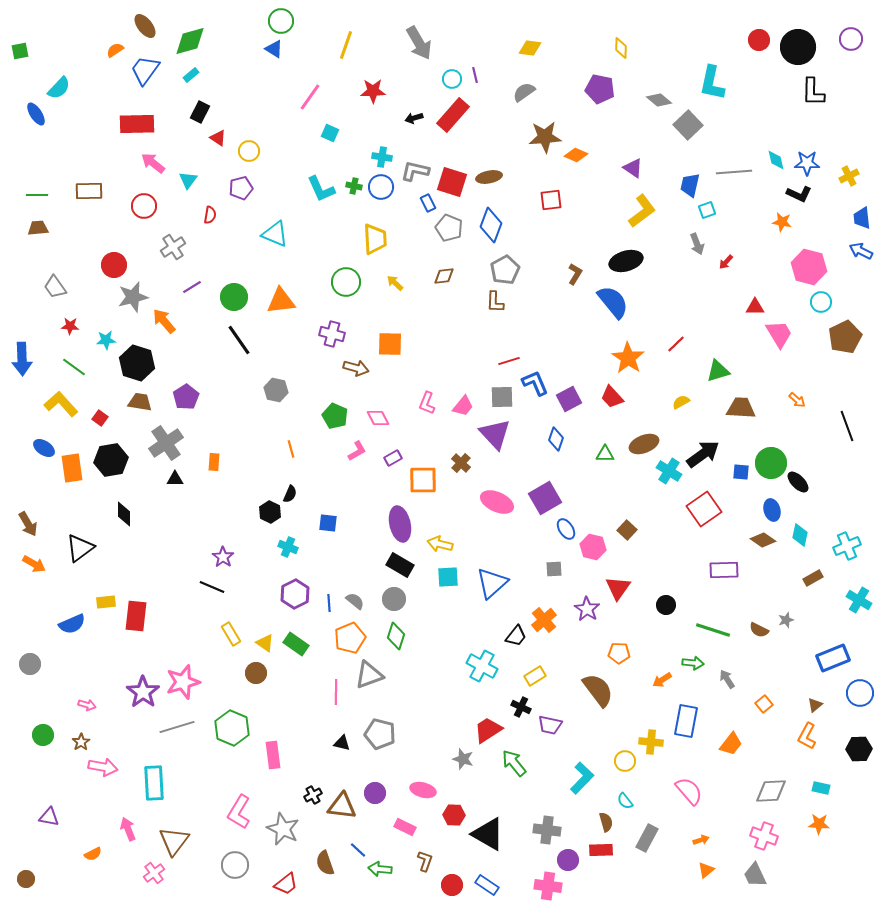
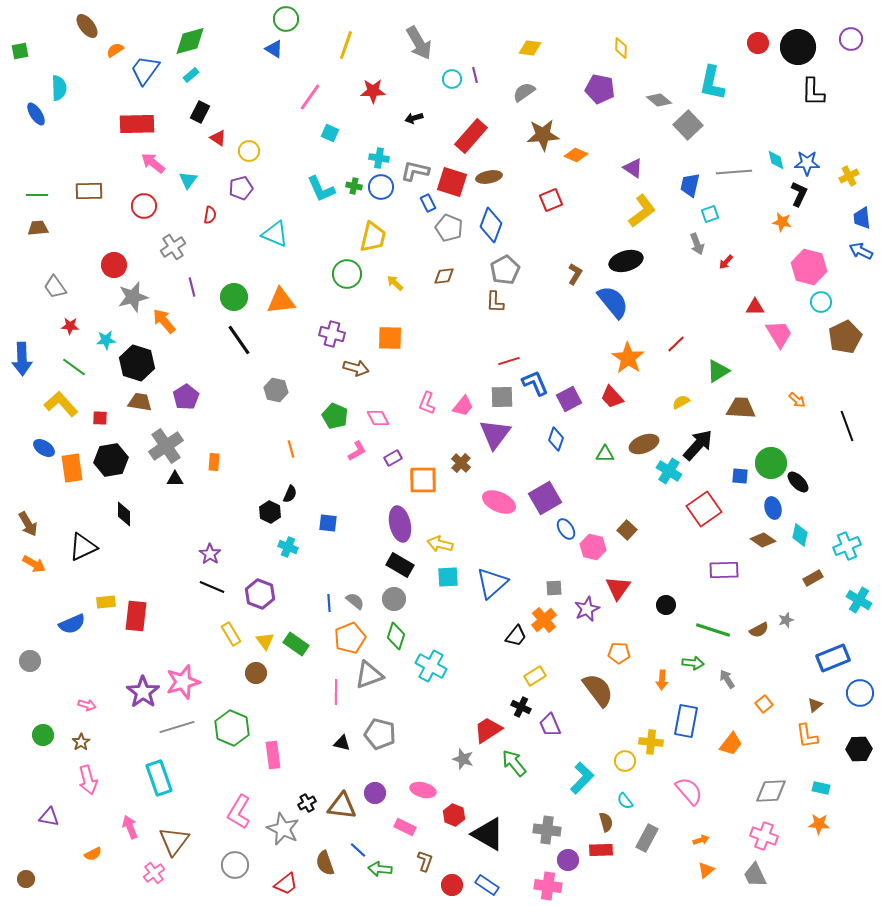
green circle at (281, 21): moved 5 px right, 2 px up
brown ellipse at (145, 26): moved 58 px left
red circle at (759, 40): moved 1 px left, 3 px down
cyan semicircle at (59, 88): rotated 45 degrees counterclockwise
red rectangle at (453, 115): moved 18 px right, 21 px down
brown star at (545, 137): moved 2 px left, 2 px up
cyan cross at (382, 157): moved 3 px left, 1 px down
black L-shape at (799, 194): rotated 90 degrees counterclockwise
red square at (551, 200): rotated 15 degrees counterclockwise
cyan square at (707, 210): moved 3 px right, 4 px down
yellow trapezoid at (375, 239): moved 2 px left, 2 px up; rotated 16 degrees clockwise
green circle at (346, 282): moved 1 px right, 8 px up
purple line at (192, 287): rotated 72 degrees counterclockwise
orange square at (390, 344): moved 6 px up
green triangle at (718, 371): rotated 15 degrees counterclockwise
red square at (100, 418): rotated 35 degrees counterclockwise
purple triangle at (495, 434): rotated 20 degrees clockwise
gray cross at (166, 443): moved 3 px down
black arrow at (703, 454): moved 5 px left, 9 px up; rotated 12 degrees counterclockwise
blue square at (741, 472): moved 1 px left, 4 px down
pink ellipse at (497, 502): moved 2 px right
blue ellipse at (772, 510): moved 1 px right, 2 px up
black triangle at (80, 548): moved 3 px right, 1 px up; rotated 12 degrees clockwise
purple star at (223, 557): moved 13 px left, 3 px up
gray square at (554, 569): moved 19 px down
purple hexagon at (295, 594): moved 35 px left; rotated 12 degrees counterclockwise
purple star at (587, 609): rotated 15 degrees clockwise
brown semicircle at (759, 630): rotated 54 degrees counterclockwise
yellow triangle at (265, 643): moved 2 px up; rotated 18 degrees clockwise
gray circle at (30, 664): moved 3 px up
cyan cross at (482, 666): moved 51 px left
orange arrow at (662, 680): rotated 54 degrees counterclockwise
purple trapezoid at (550, 725): rotated 55 degrees clockwise
orange L-shape at (807, 736): rotated 36 degrees counterclockwise
pink arrow at (103, 767): moved 15 px left, 13 px down; rotated 64 degrees clockwise
cyan rectangle at (154, 783): moved 5 px right, 5 px up; rotated 16 degrees counterclockwise
black cross at (313, 795): moved 6 px left, 8 px down
red hexagon at (454, 815): rotated 20 degrees clockwise
pink arrow at (128, 829): moved 2 px right, 2 px up
